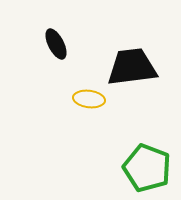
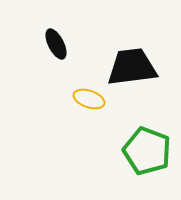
yellow ellipse: rotated 12 degrees clockwise
green pentagon: moved 17 px up
